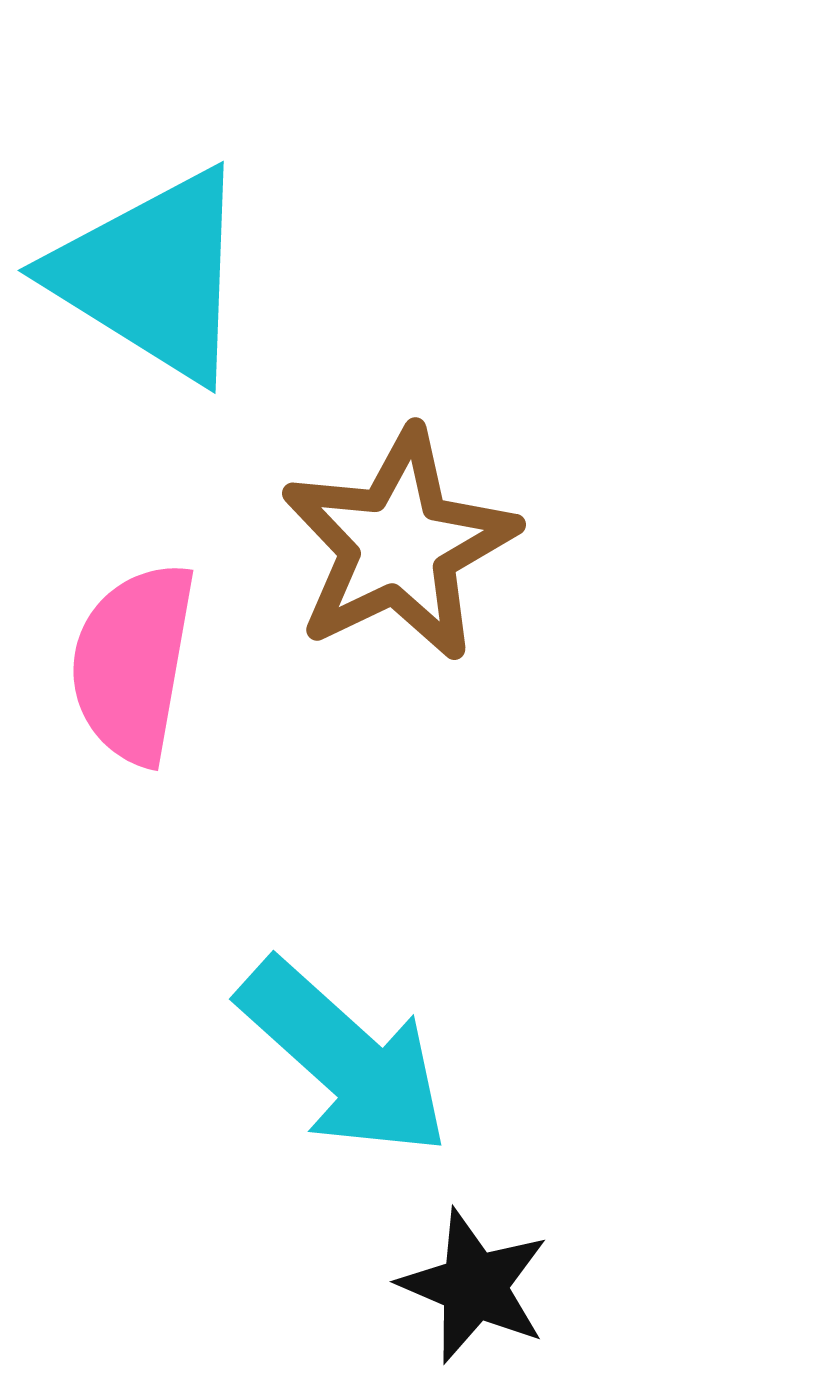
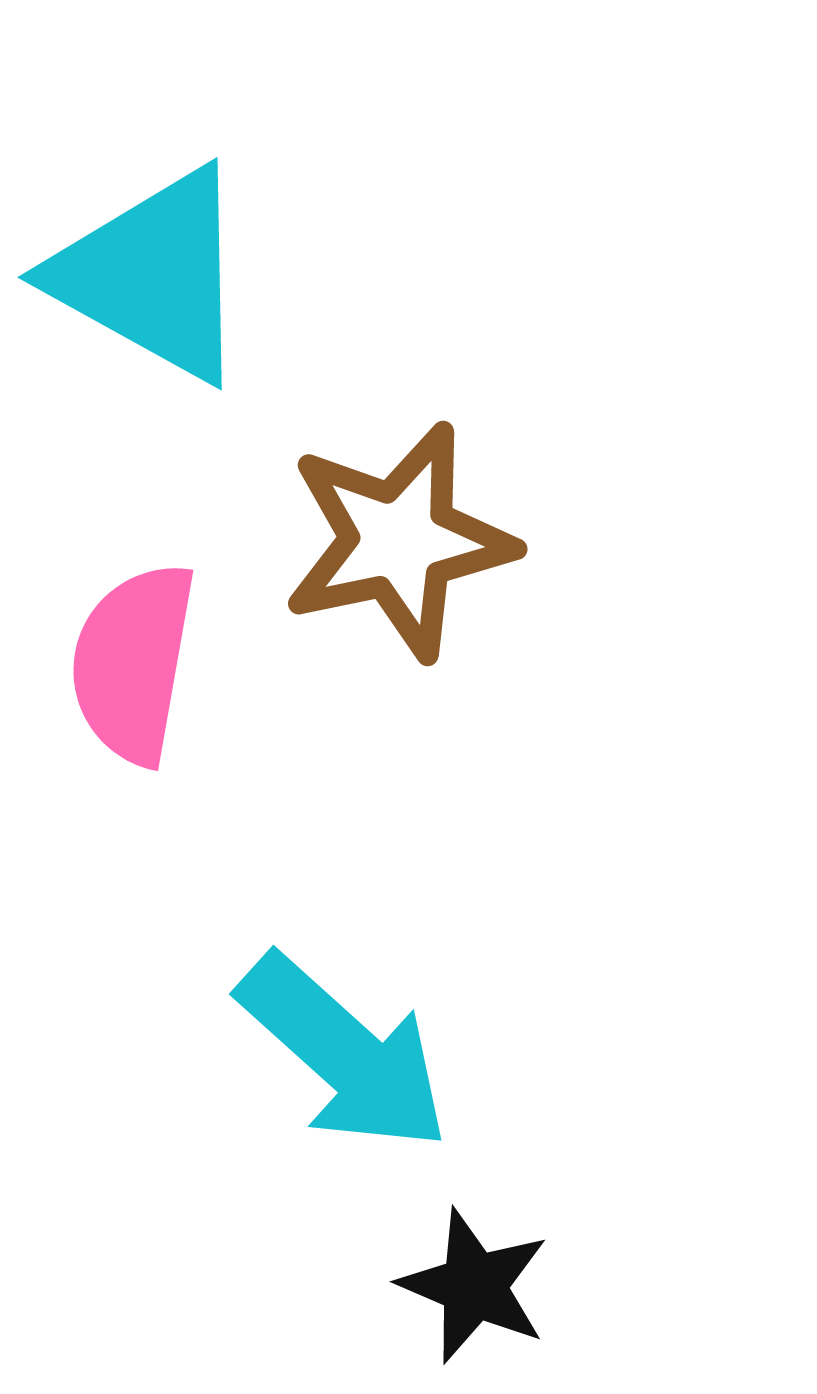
cyan triangle: rotated 3 degrees counterclockwise
brown star: moved 4 px up; rotated 14 degrees clockwise
cyan arrow: moved 5 px up
